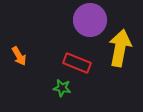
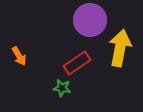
red rectangle: rotated 56 degrees counterclockwise
